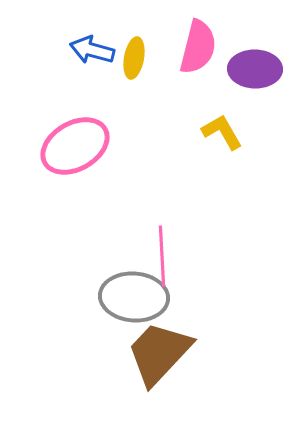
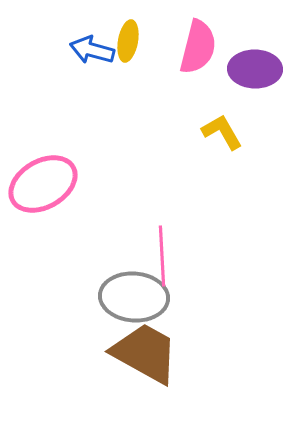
yellow ellipse: moved 6 px left, 17 px up
pink ellipse: moved 32 px left, 38 px down
brown trapezoid: moved 14 px left; rotated 76 degrees clockwise
